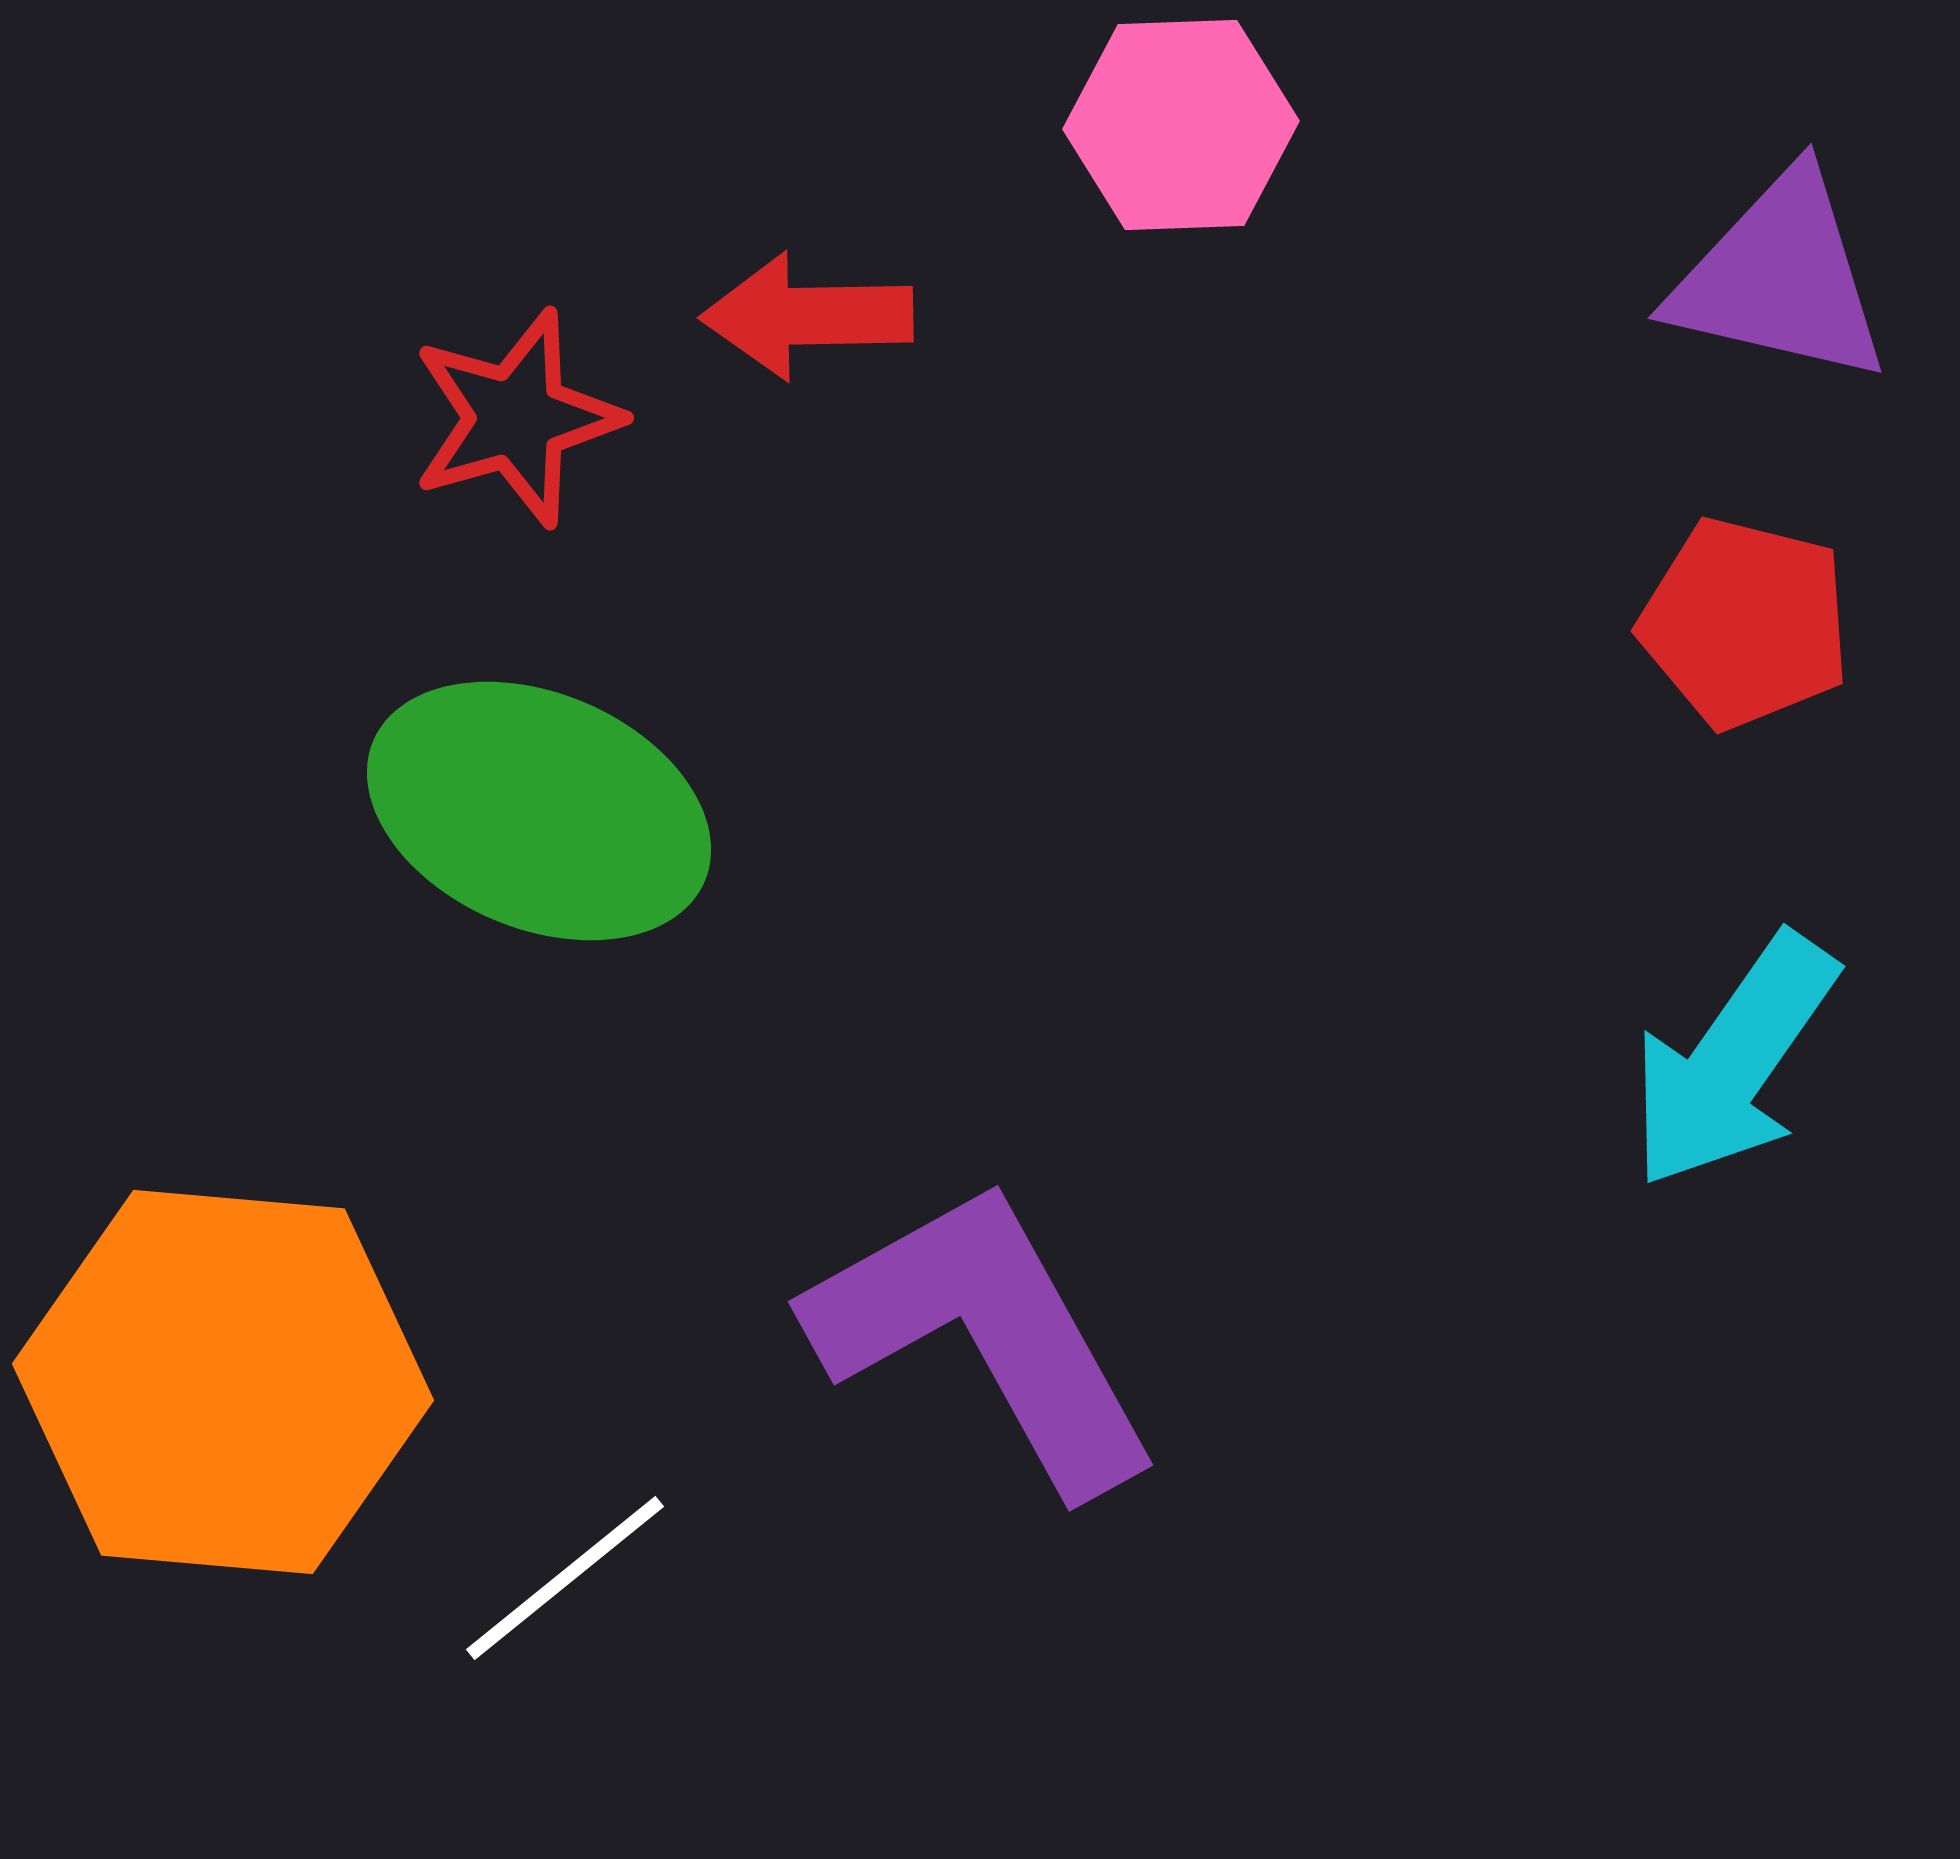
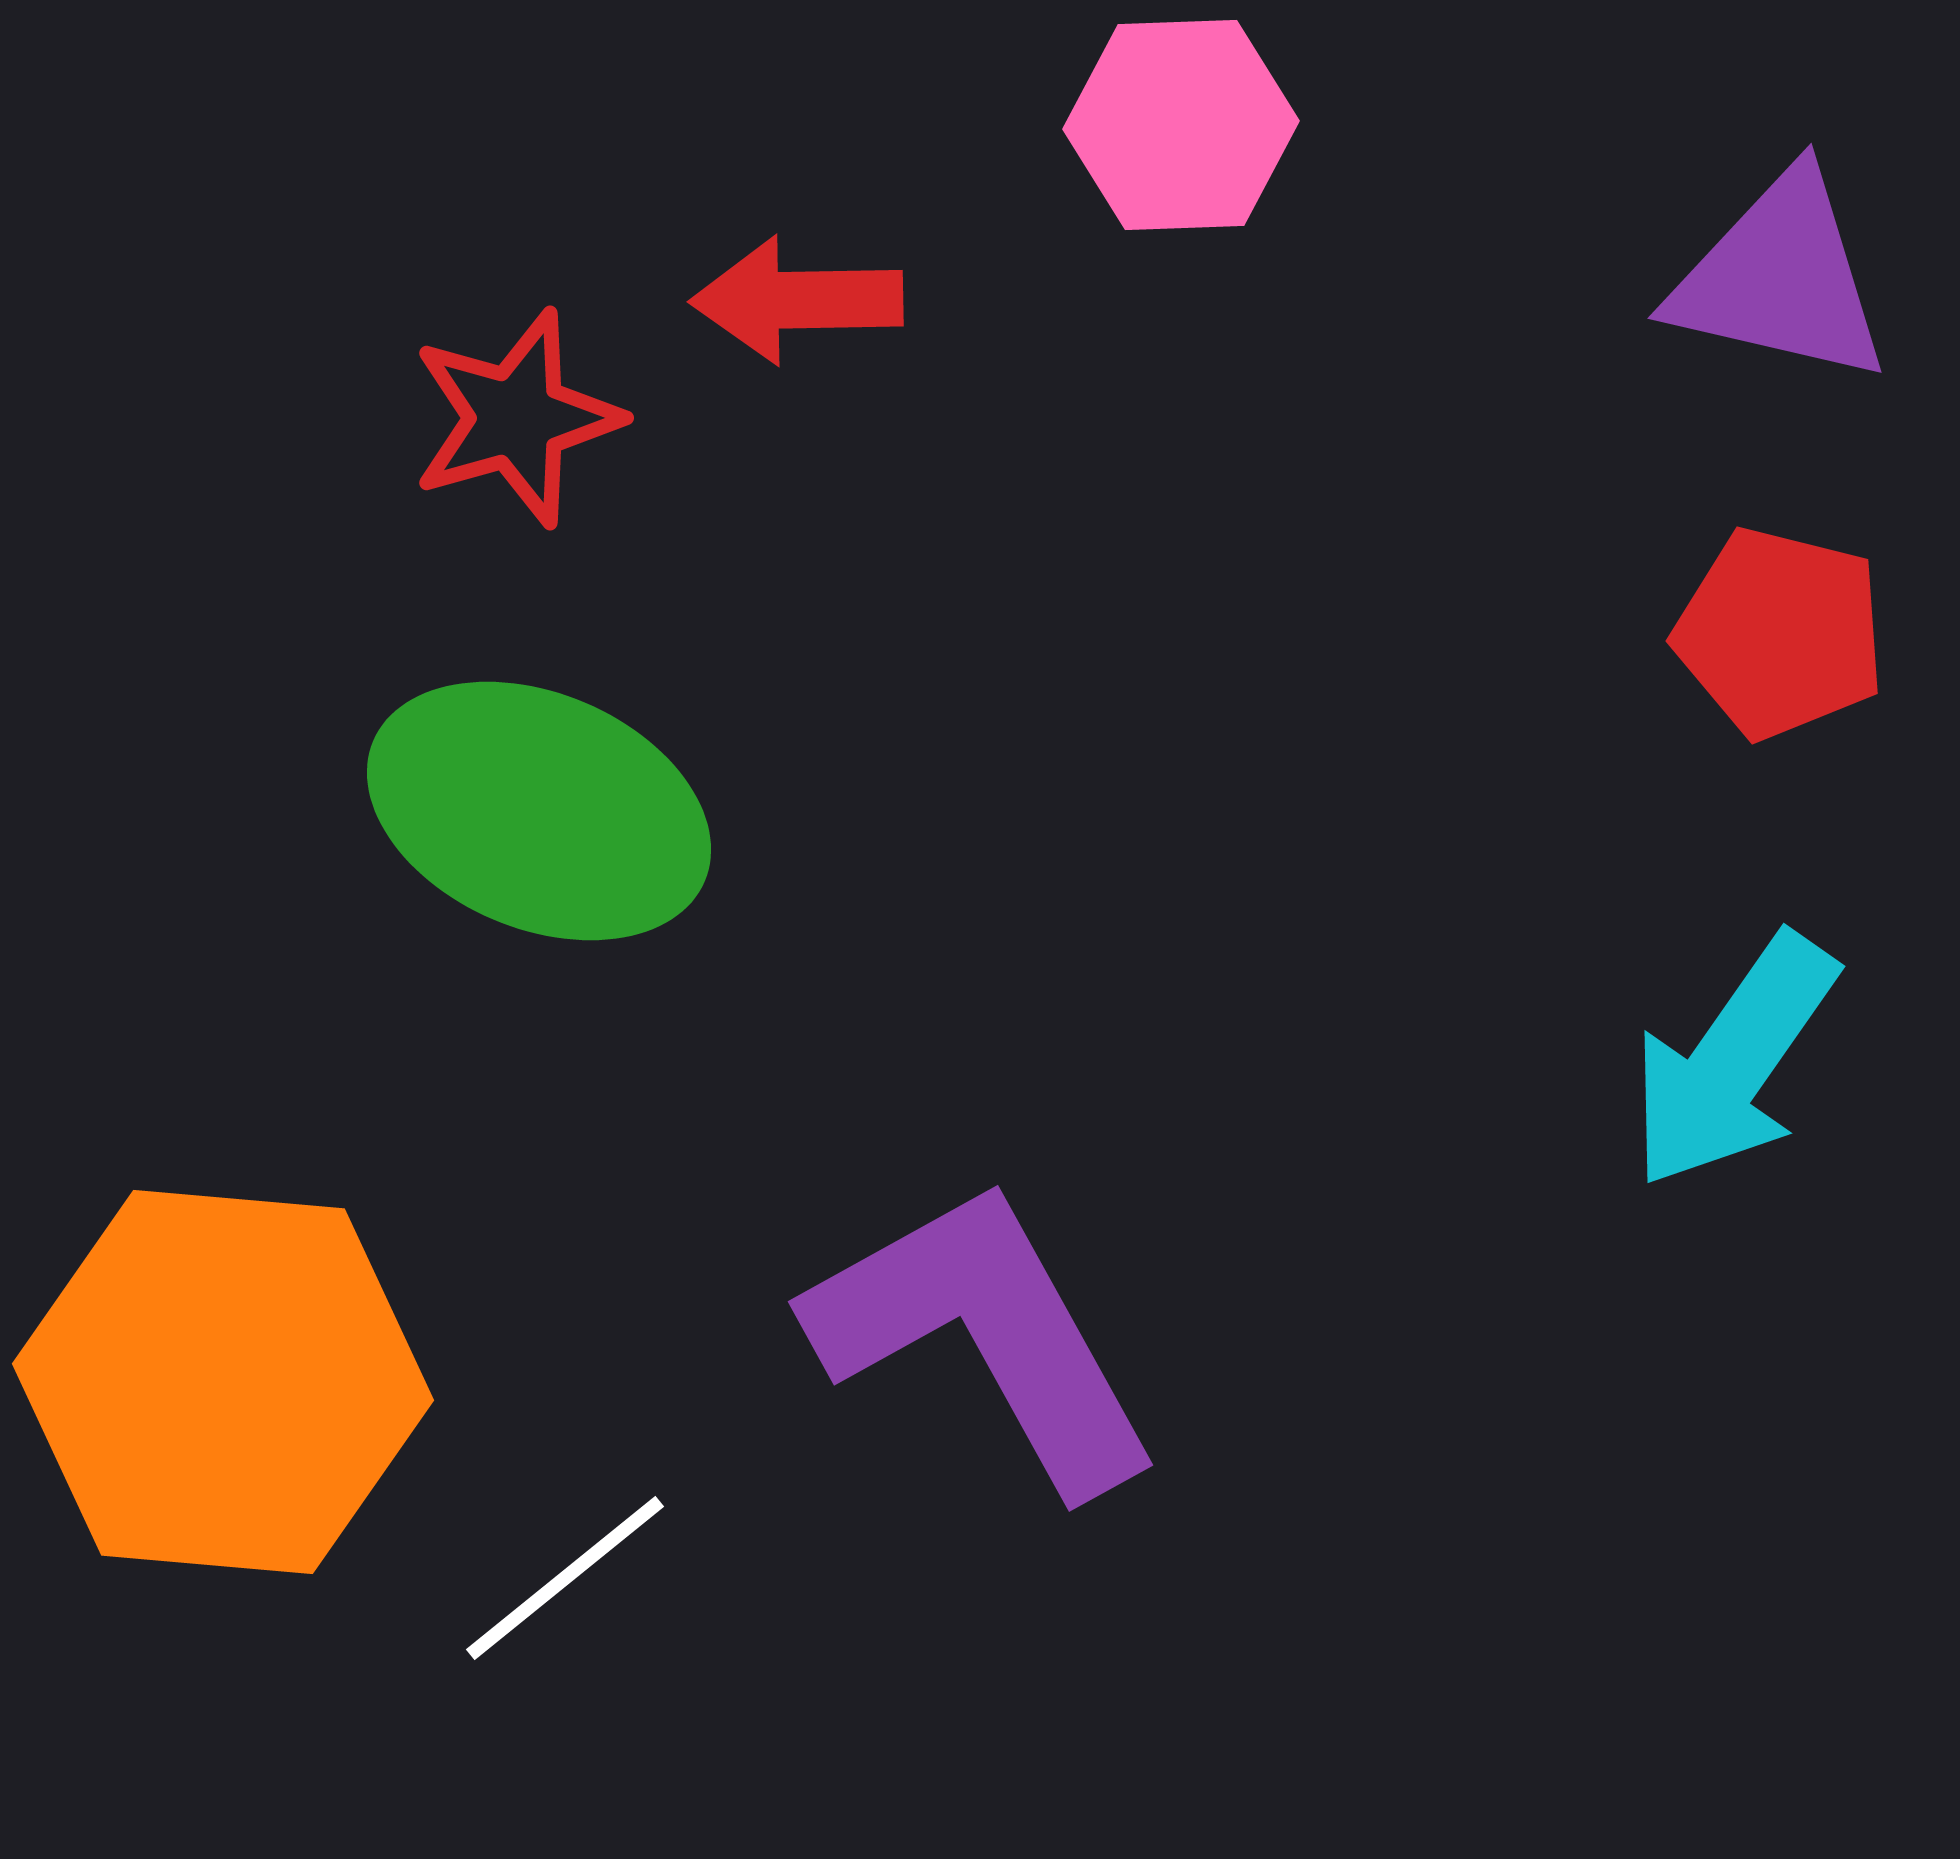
red arrow: moved 10 px left, 16 px up
red pentagon: moved 35 px right, 10 px down
